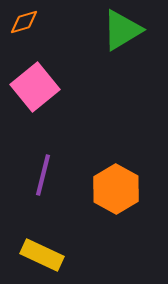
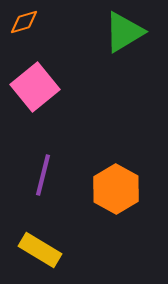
green triangle: moved 2 px right, 2 px down
yellow rectangle: moved 2 px left, 5 px up; rotated 6 degrees clockwise
